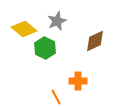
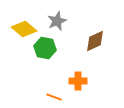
green hexagon: rotated 15 degrees counterclockwise
orange line: moved 2 px left; rotated 42 degrees counterclockwise
